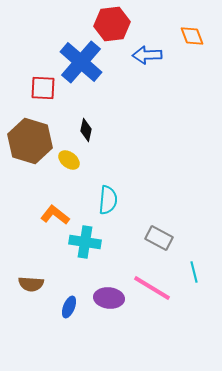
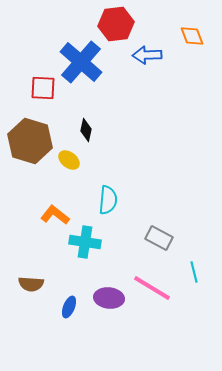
red hexagon: moved 4 px right
